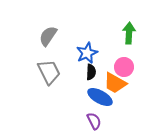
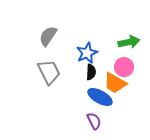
green arrow: moved 9 px down; rotated 75 degrees clockwise
